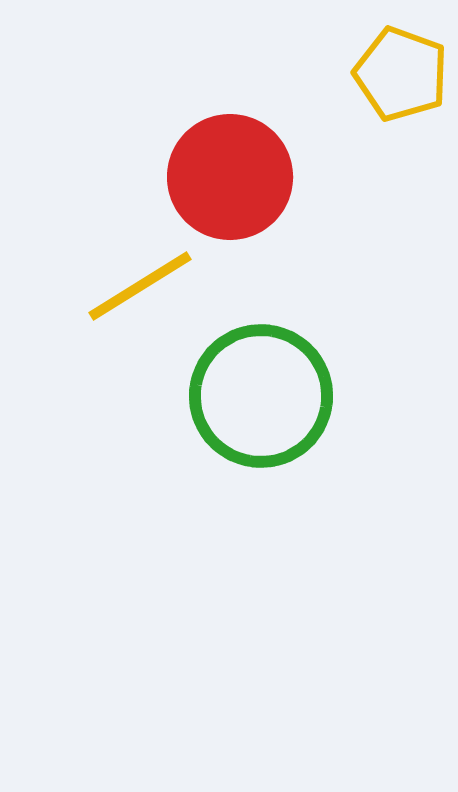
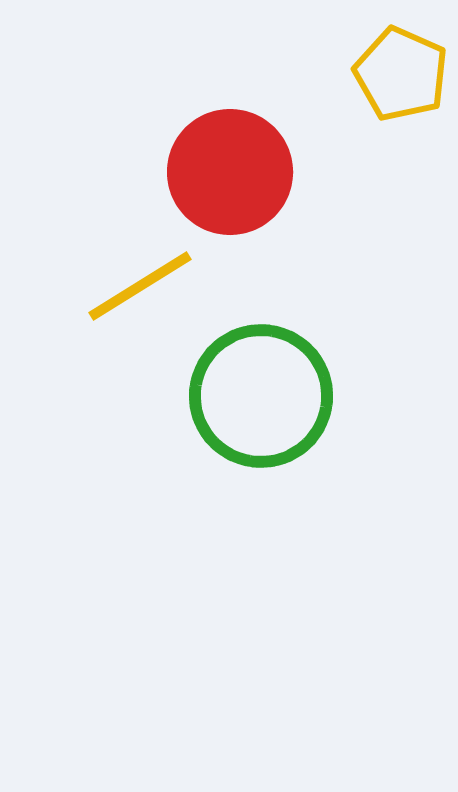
yellow pentagon: rotated 4 degrees clockwise
red circle: moved 5 px up
